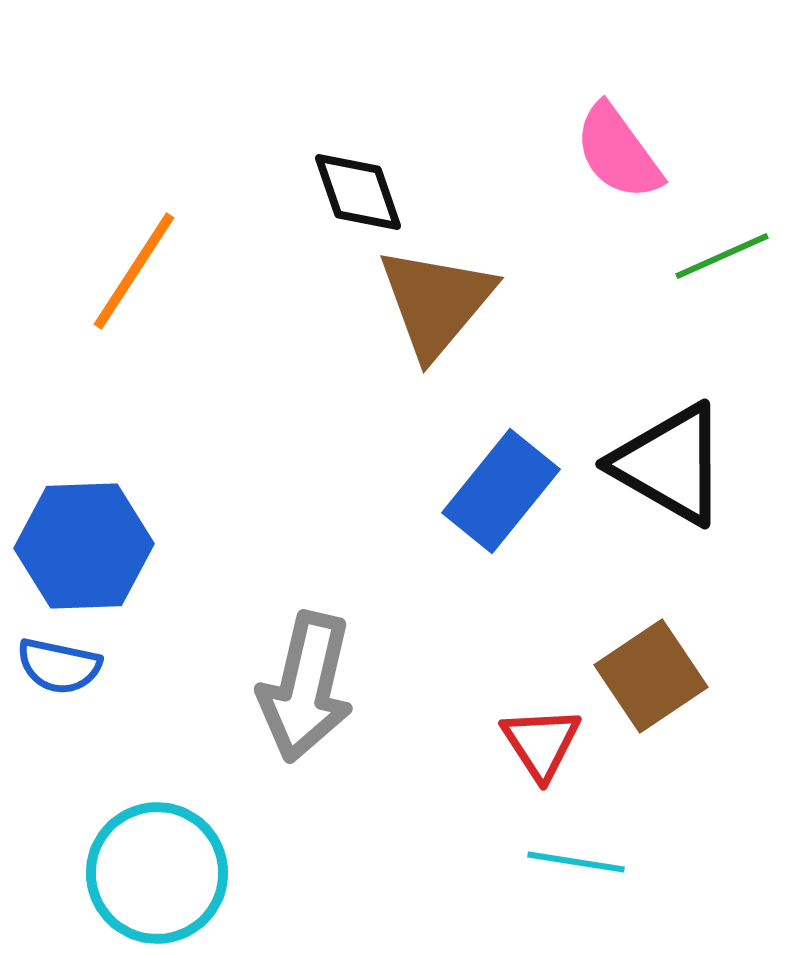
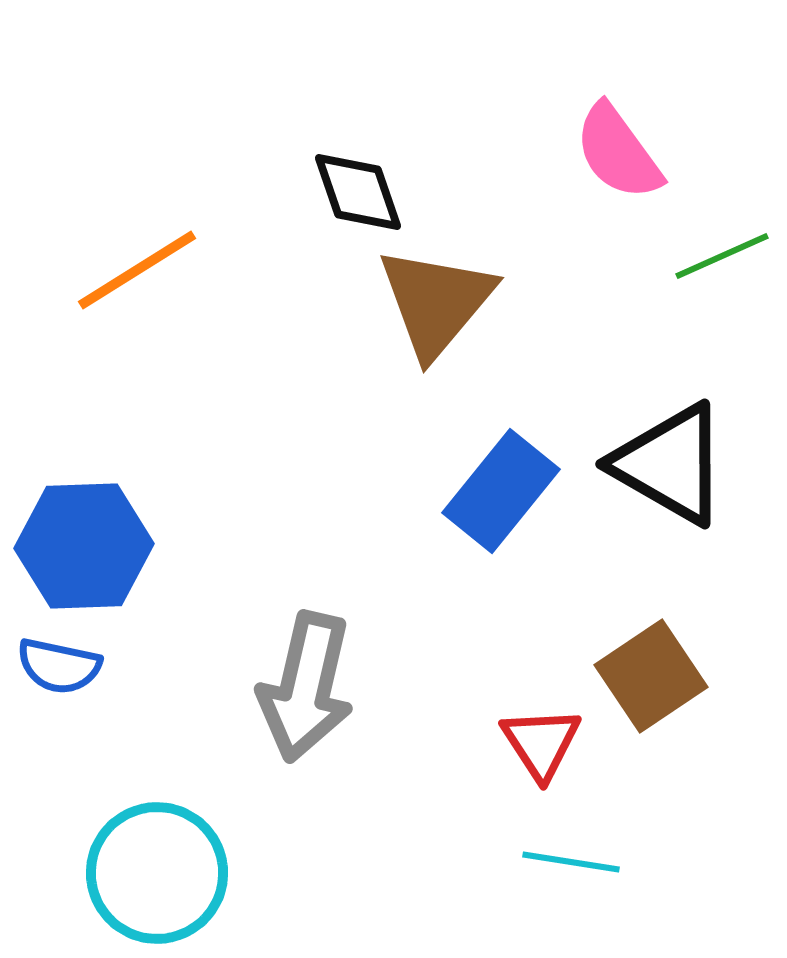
orange line: moved 3 px right, 1 px up; rotated 25 degrees clockwise
cyan line: moved 5 px left
